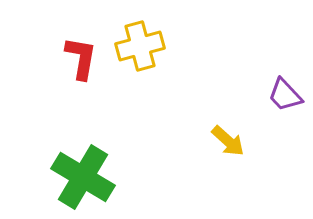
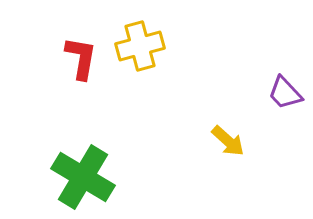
purple trapezoid: moved 2 px up
